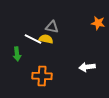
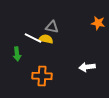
white line: moved 1 px up
